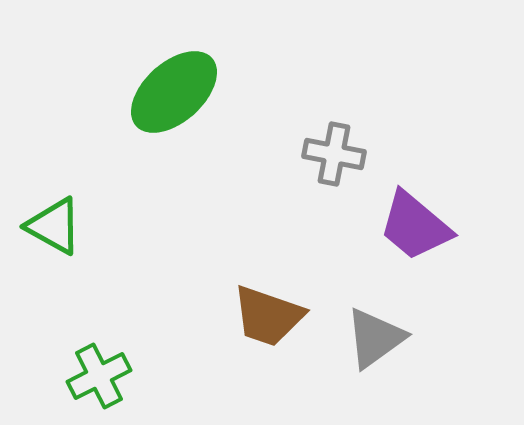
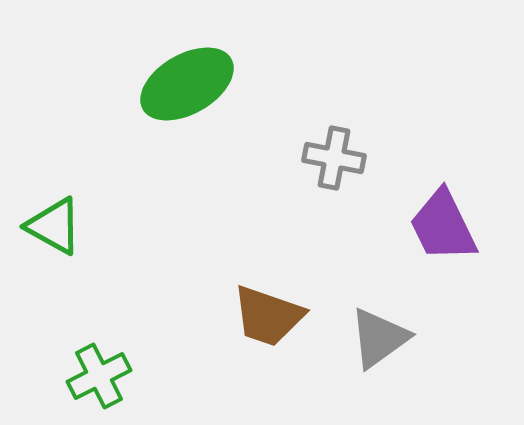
green ellipse: moved 13 px right, 8 px up; rotated 12 degrees clockwise
gray cross: moved 4 px down
purple trapezoid: moved 28 px right; rotated 24 degrees clockwise
gray triangle: moved 4 px right
